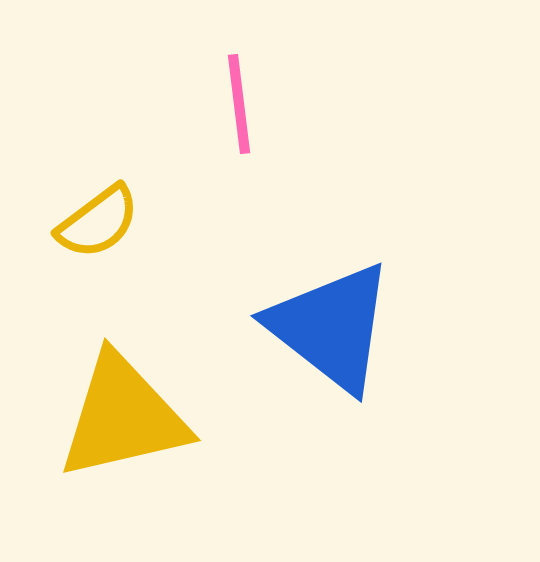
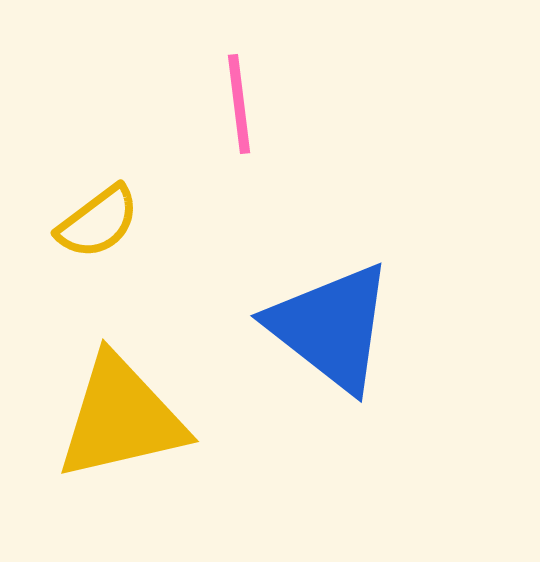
yellow triangle: moved 2 px left, 1 px down
